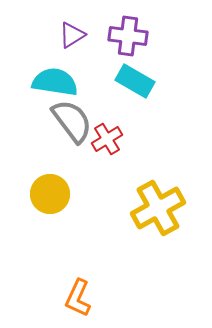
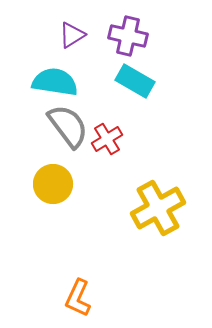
purple cross: rotated 6 degrees clockwise
gray semicircle: moved 4 px left, 5 px down
yellow circle: moved 3 px right, 10 px up
